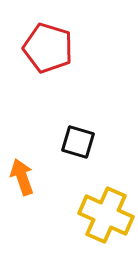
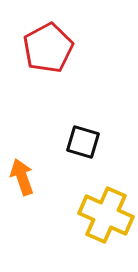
red pentagon: rotated 27 degrees clockwise
black square: moved 5 px right
